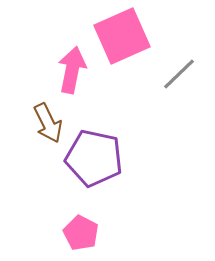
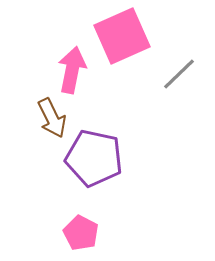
brown arrow: moved 4 px right, 5 px up
